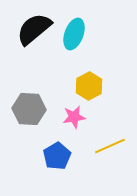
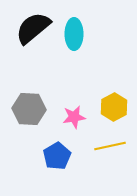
black semicircle: moved 1 px left, 1 px up
cyan ellipse: rotated 20 degrees counterclockwise
yellow hexagon: moved 25 px right, 21 px down
yellow line: rotated 12 degrees clockwise
